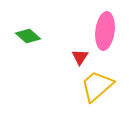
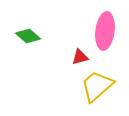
red triangle: rotated 42 degrees clockwise
